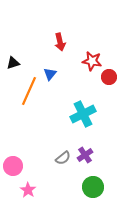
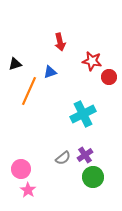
black triangle: moved 2 px right, 1 px down
blue triangle: moved 2 px up; rotated 32 degrees clockwise
pink circle: moved 8 px right, 3 px down
green circle: moved 10 px up
